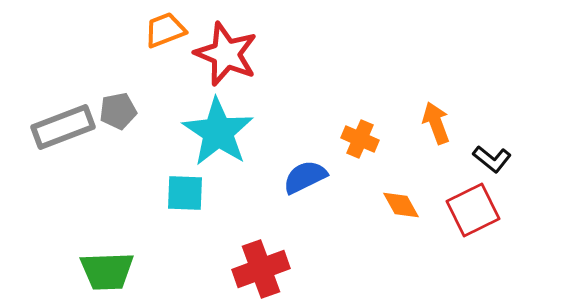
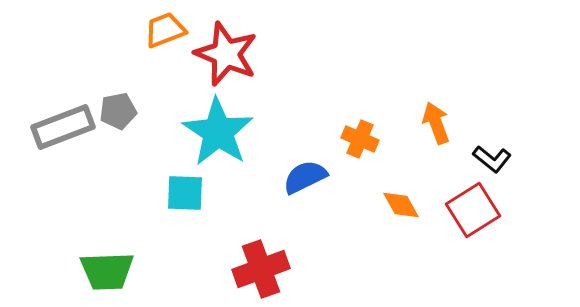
red square: rotated 6 degrees counterclockwise
